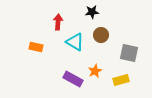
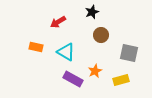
black star: rotated 16 degrees counterclockwise
red arrow: rotated 126 degrees counterclockwise
cyan triangle: moved 9 px left, 10 px down
